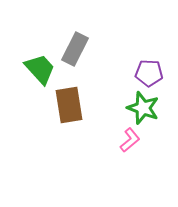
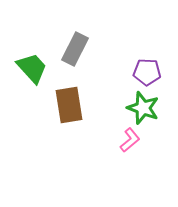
green trapezoid: moved 8 px left, 1 px up
purple pentagon: moved 2 px left, 1 px up
